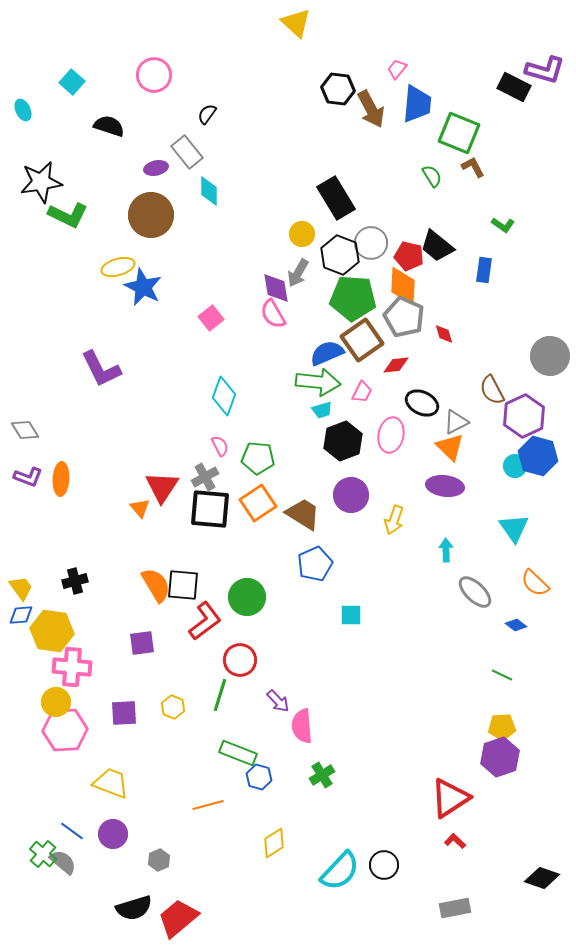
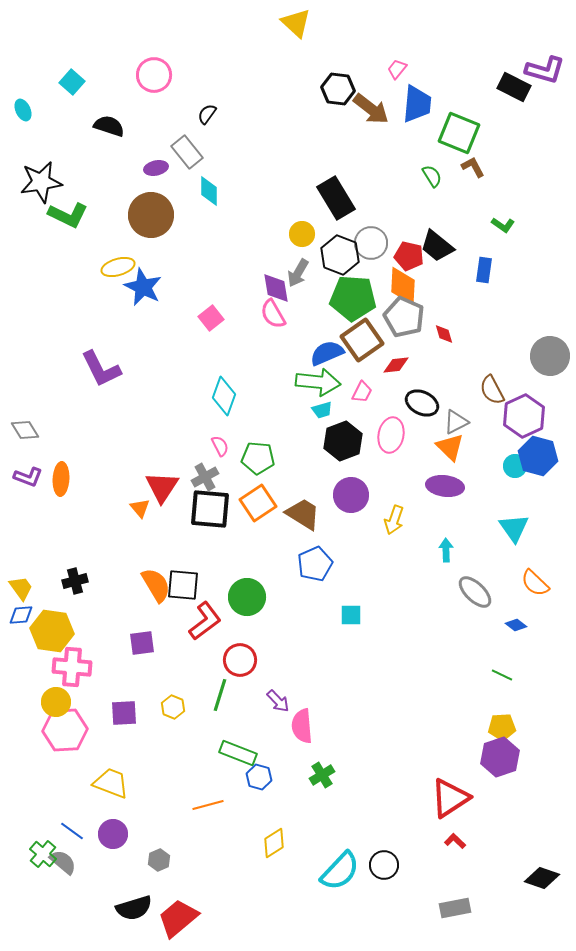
brown arrow at (371, 109): rotated 24 degrees counterclockwise
